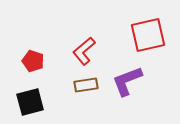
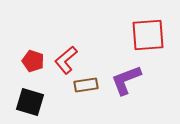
red square: rotated 9 degrees clockwise
red L-shape: moved 18 px left, 9 px down
purple L-shape: moved 1 px left, 1 px up
black square: rotated 32 degrees clockwise
